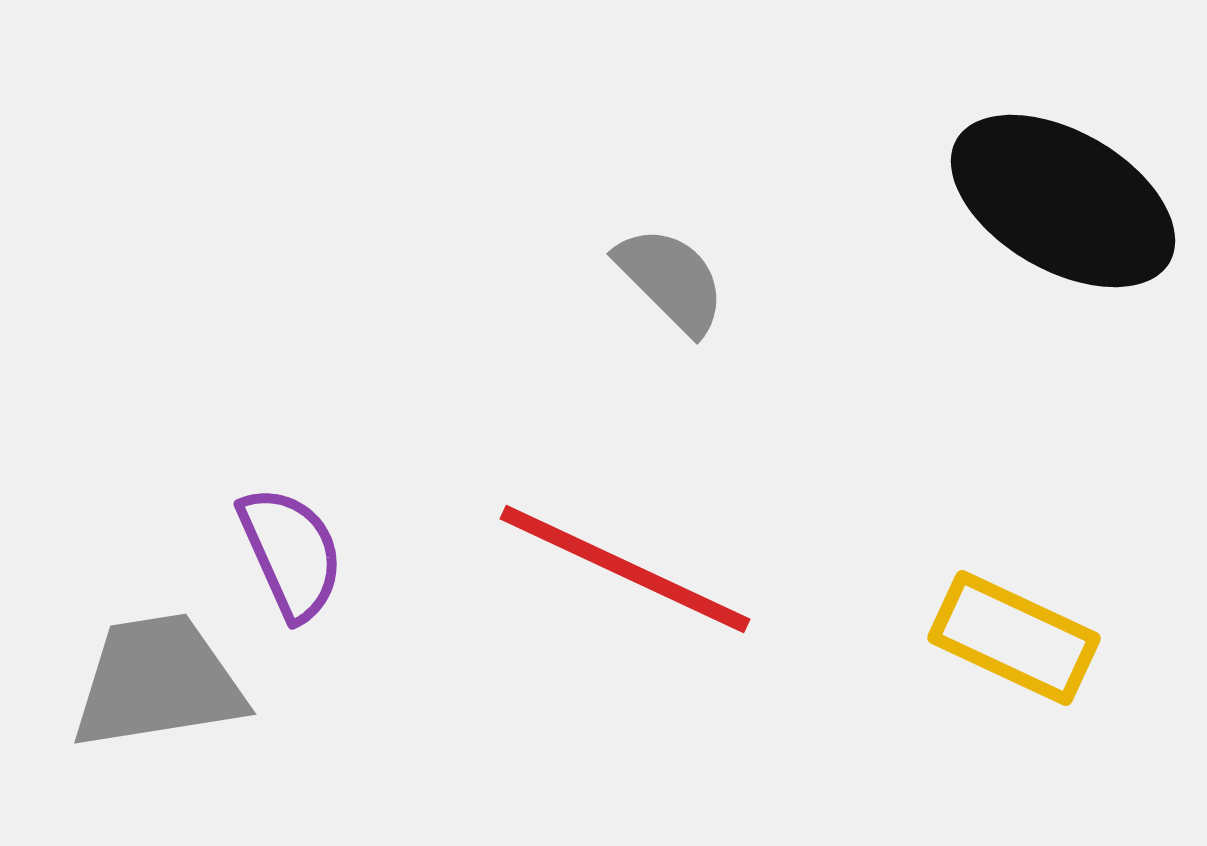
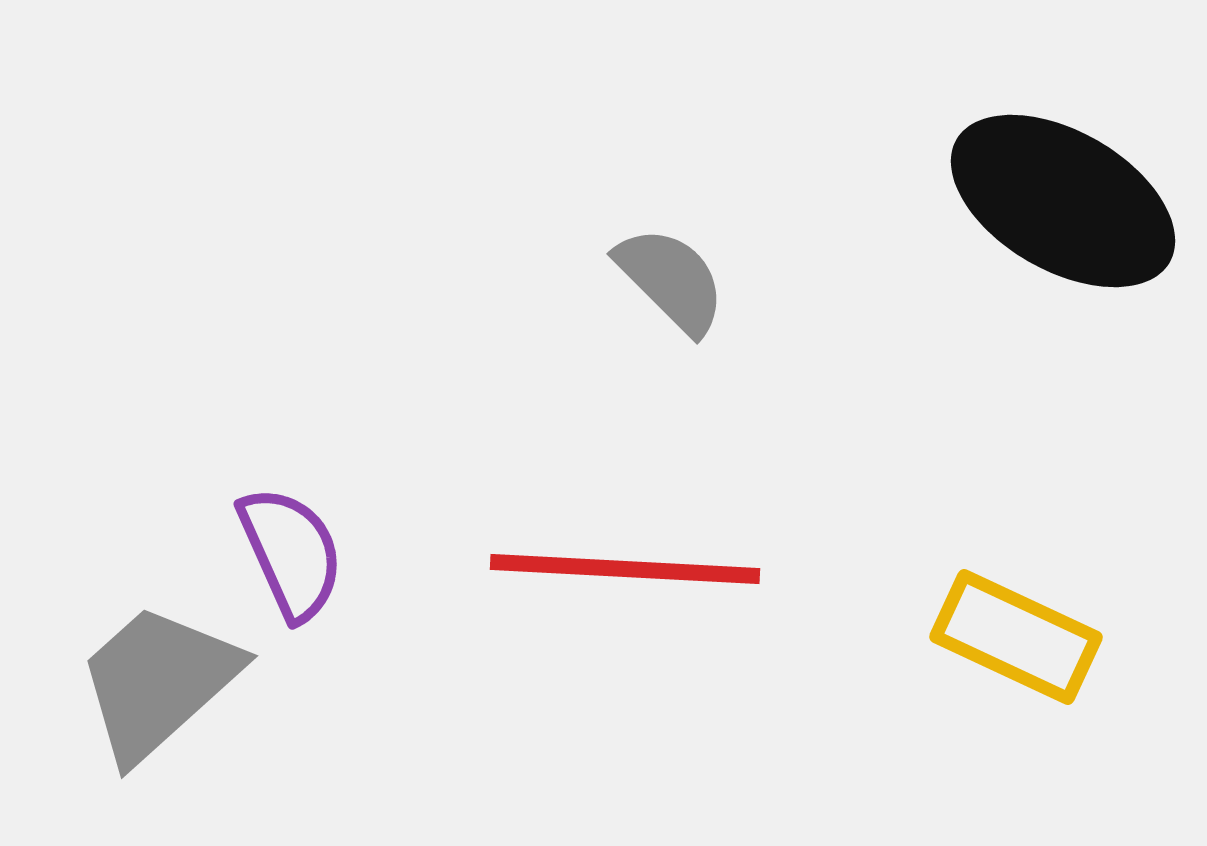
red line: rotated 22 degrees counterclockwise
yellow rectangle: moved 2 px right, 1 px up
gray trapezoid: rotated 33 degrees counterclockwise
